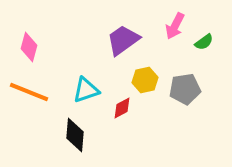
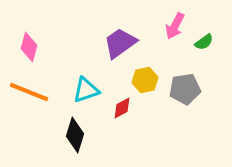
purple trapezoid: moved 3 px left, 3 px down
black diamond: rotated 12 degrees clockwise
